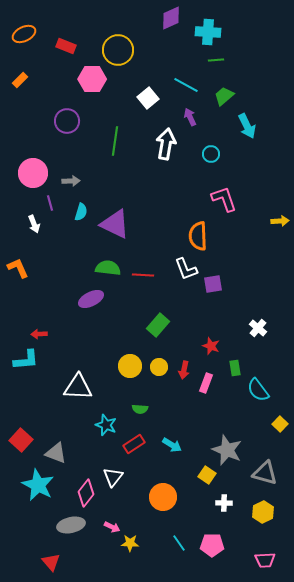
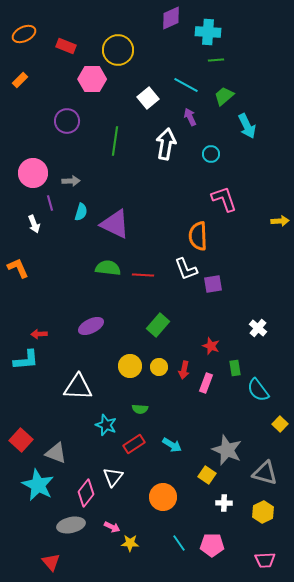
purple ellipse at (91, 299): moved 27 px down
